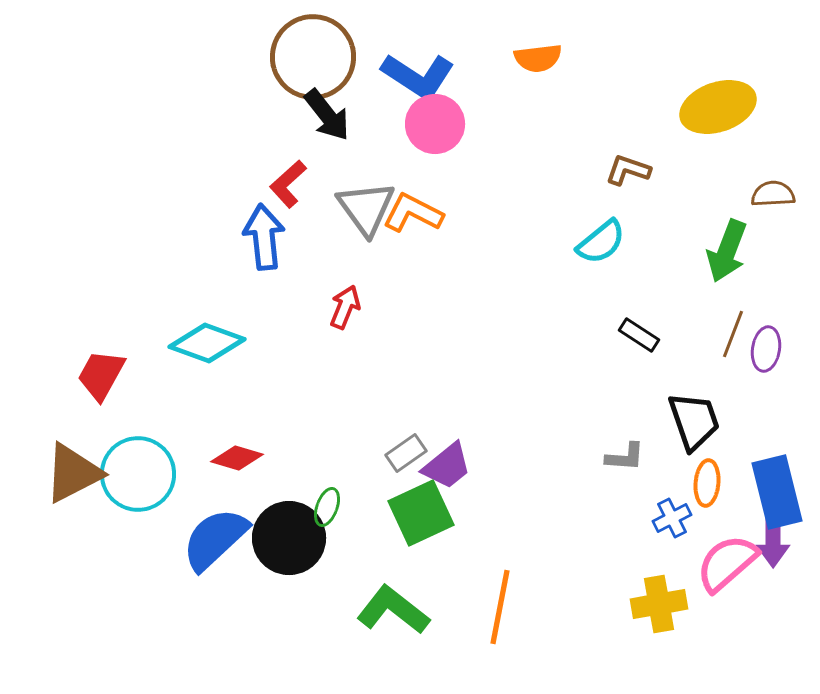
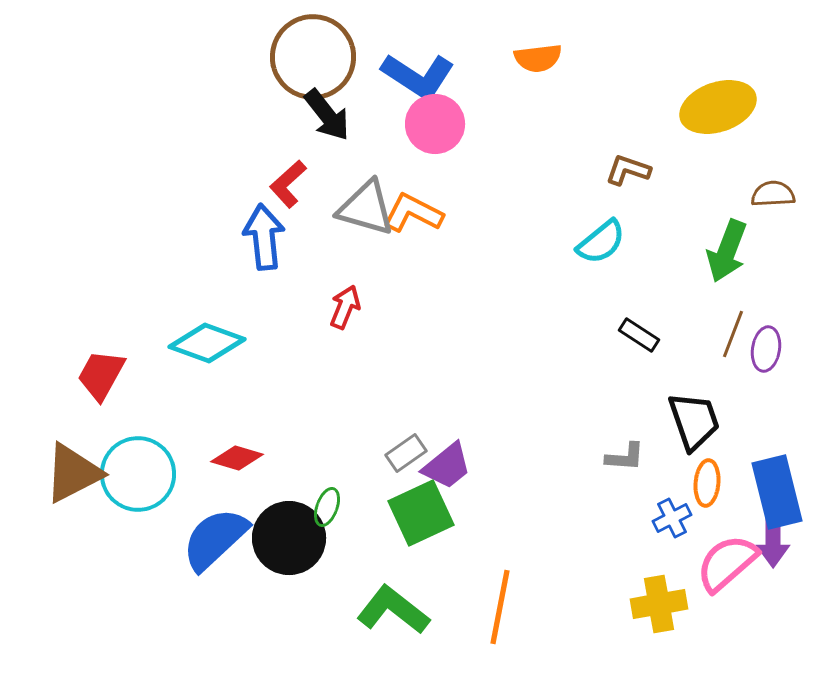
gray triangle: rotated 38 degrees counterclockwise
